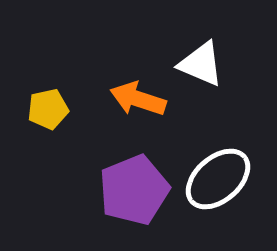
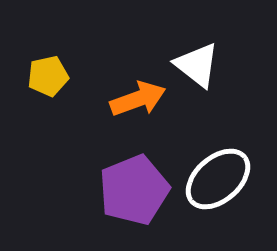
white triangle: moved 4 px left, 1 px down; rotated 15 degrees clockwise
orange arrow: rotated 142 degrees clockwise
yellow pentagon: moved 33 px up
